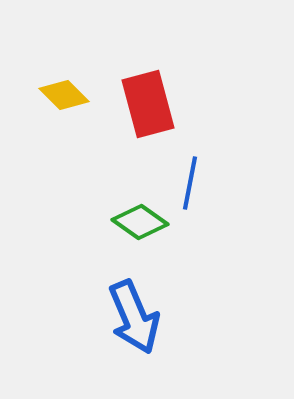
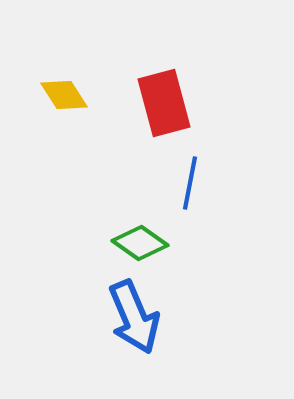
yellow diamond: rotated 12 degrees clockwise
red rectangle: moved 16 px right, 1 px up
green diamond: moved 21 px down
